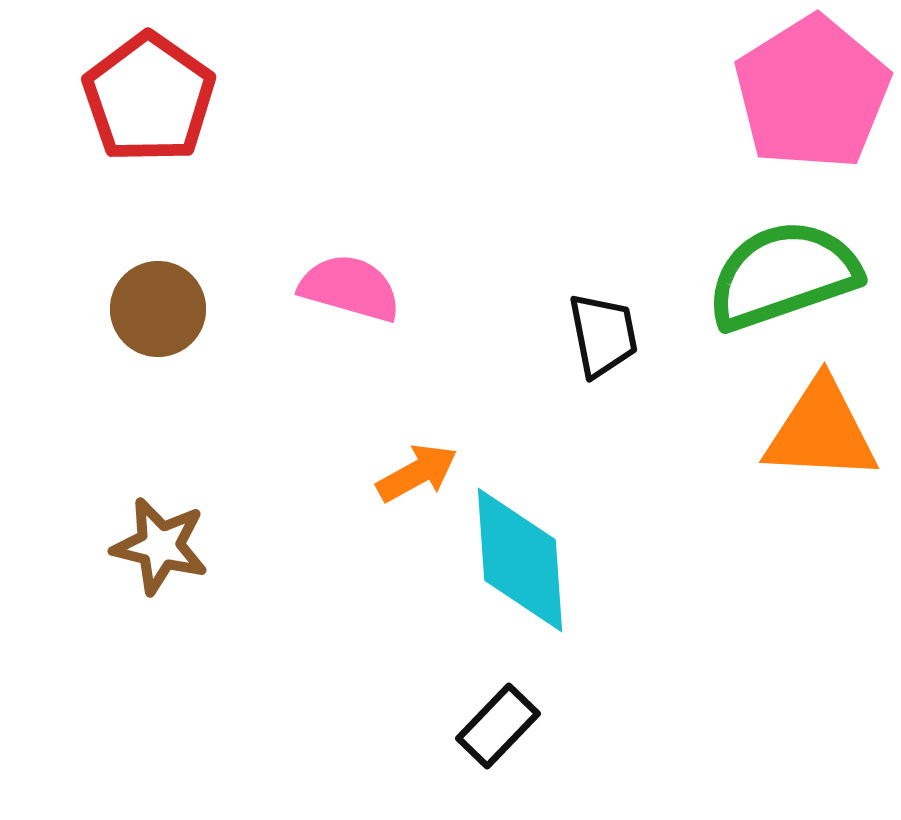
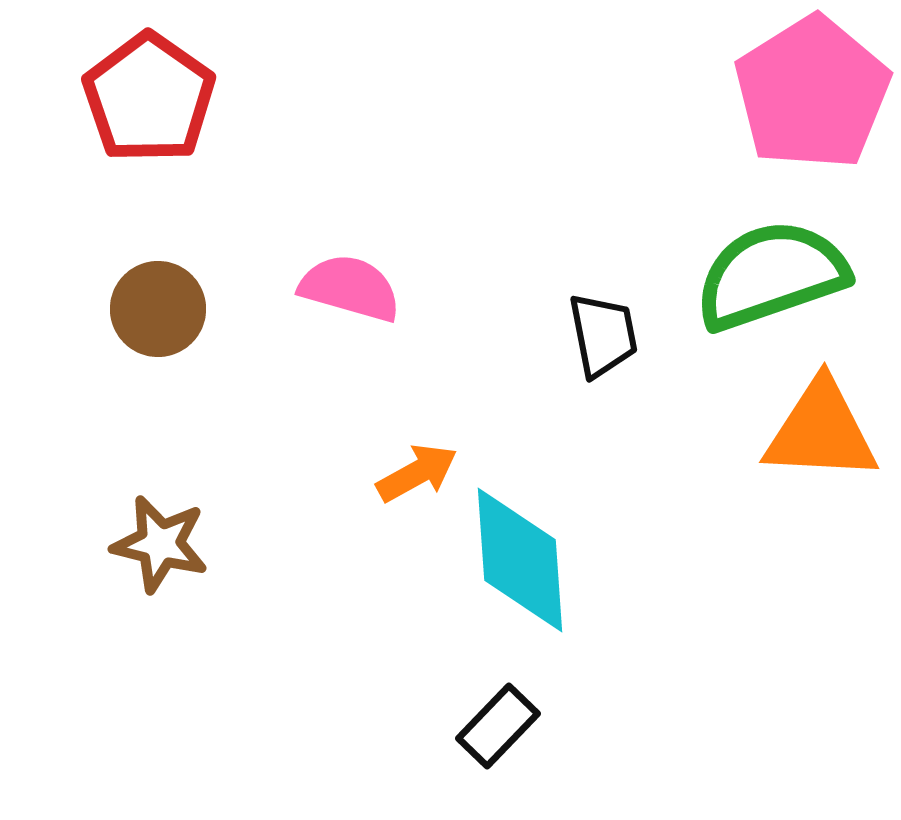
green semicircle: moved 12 px left
brown star: moved 2 px up
